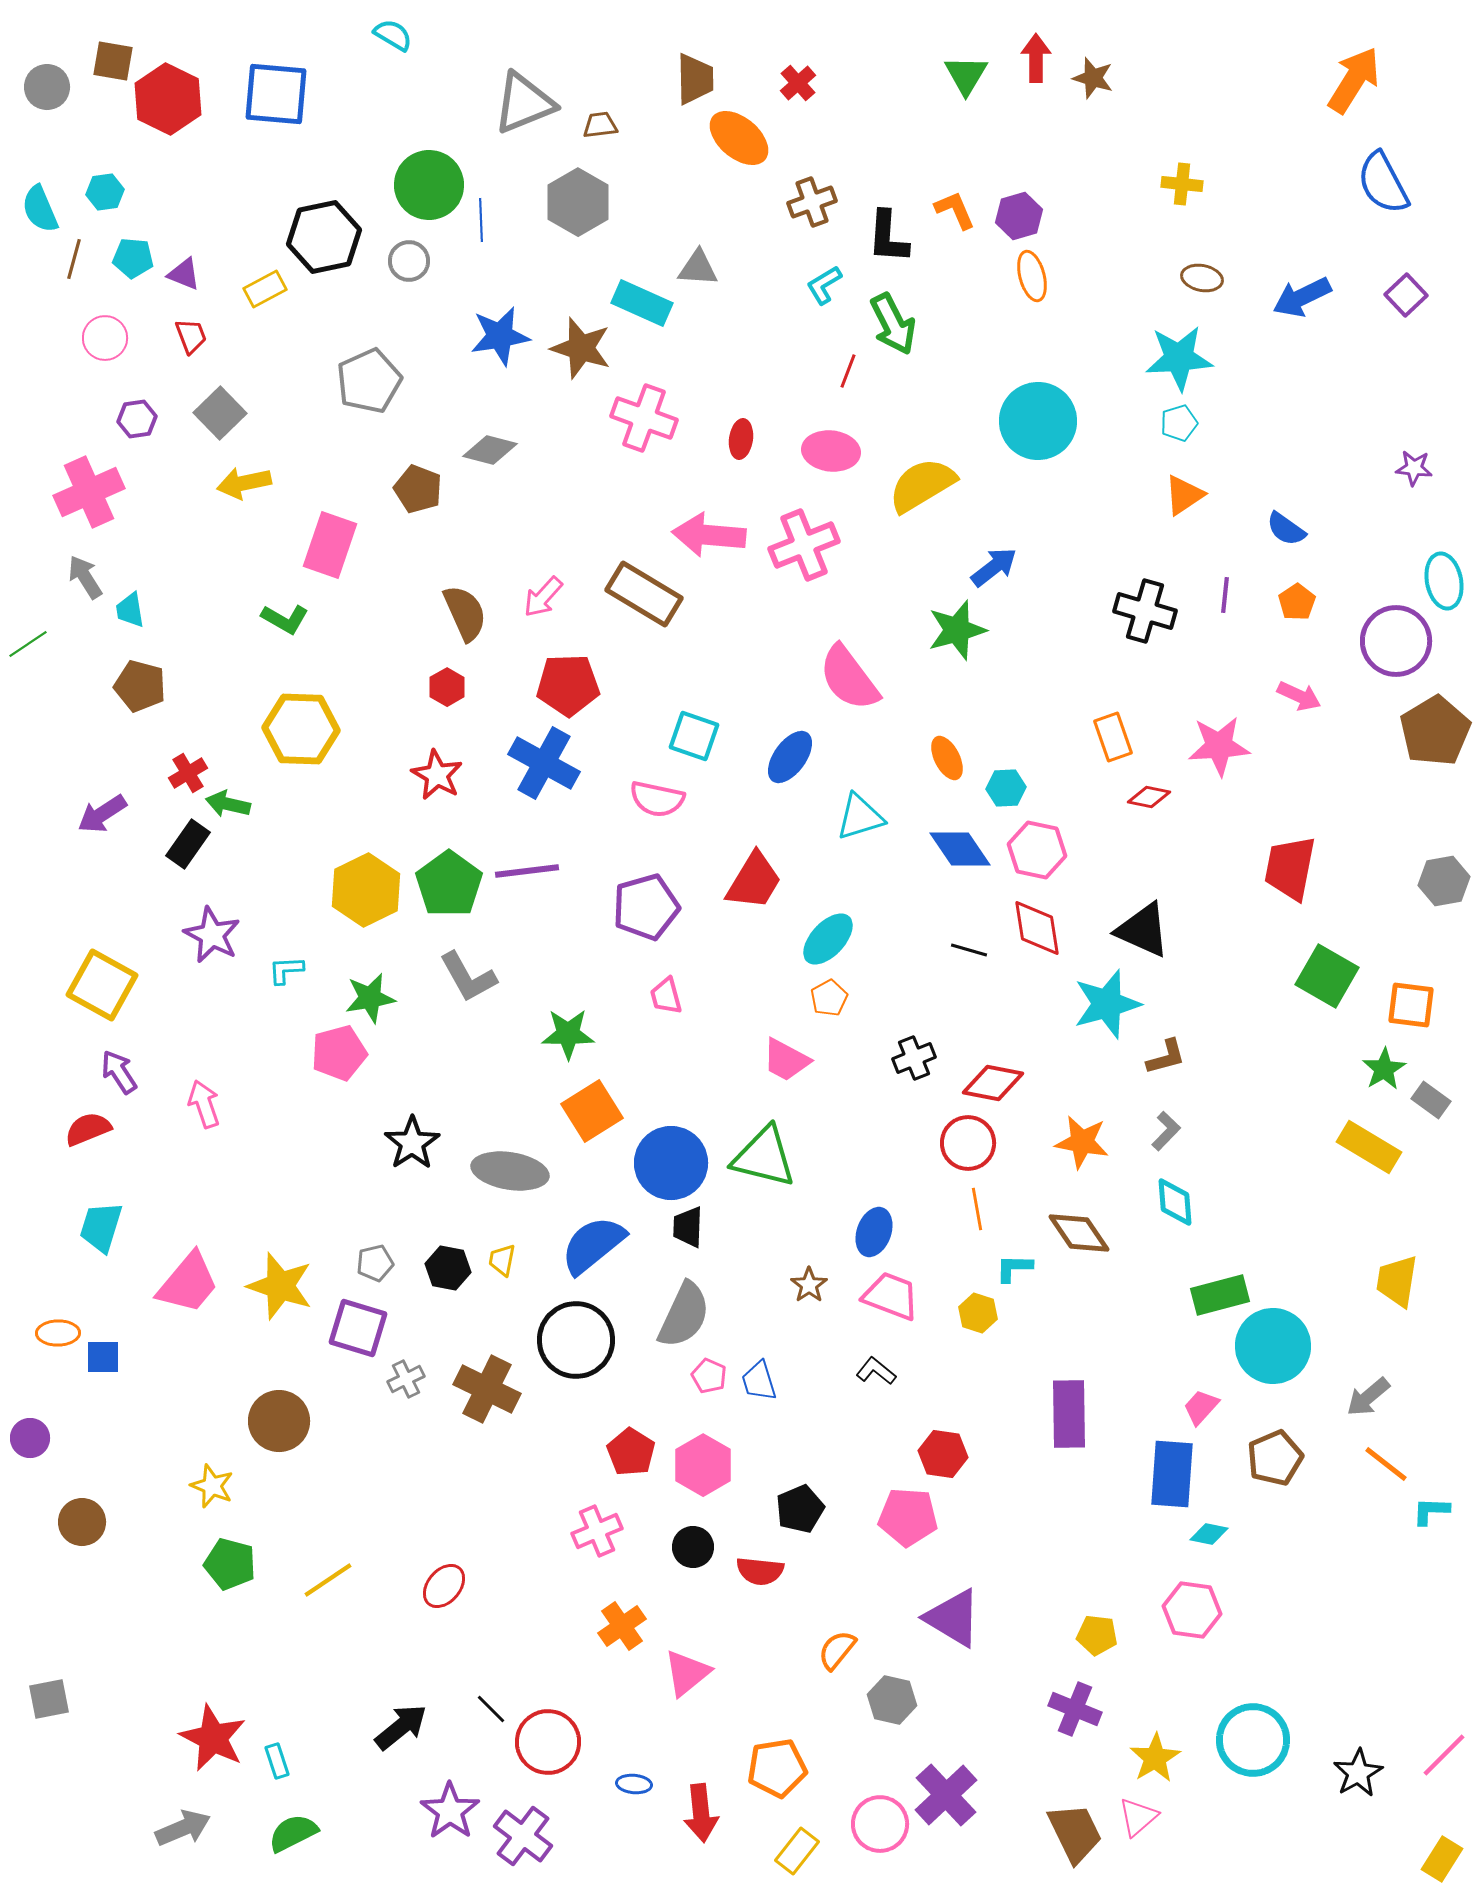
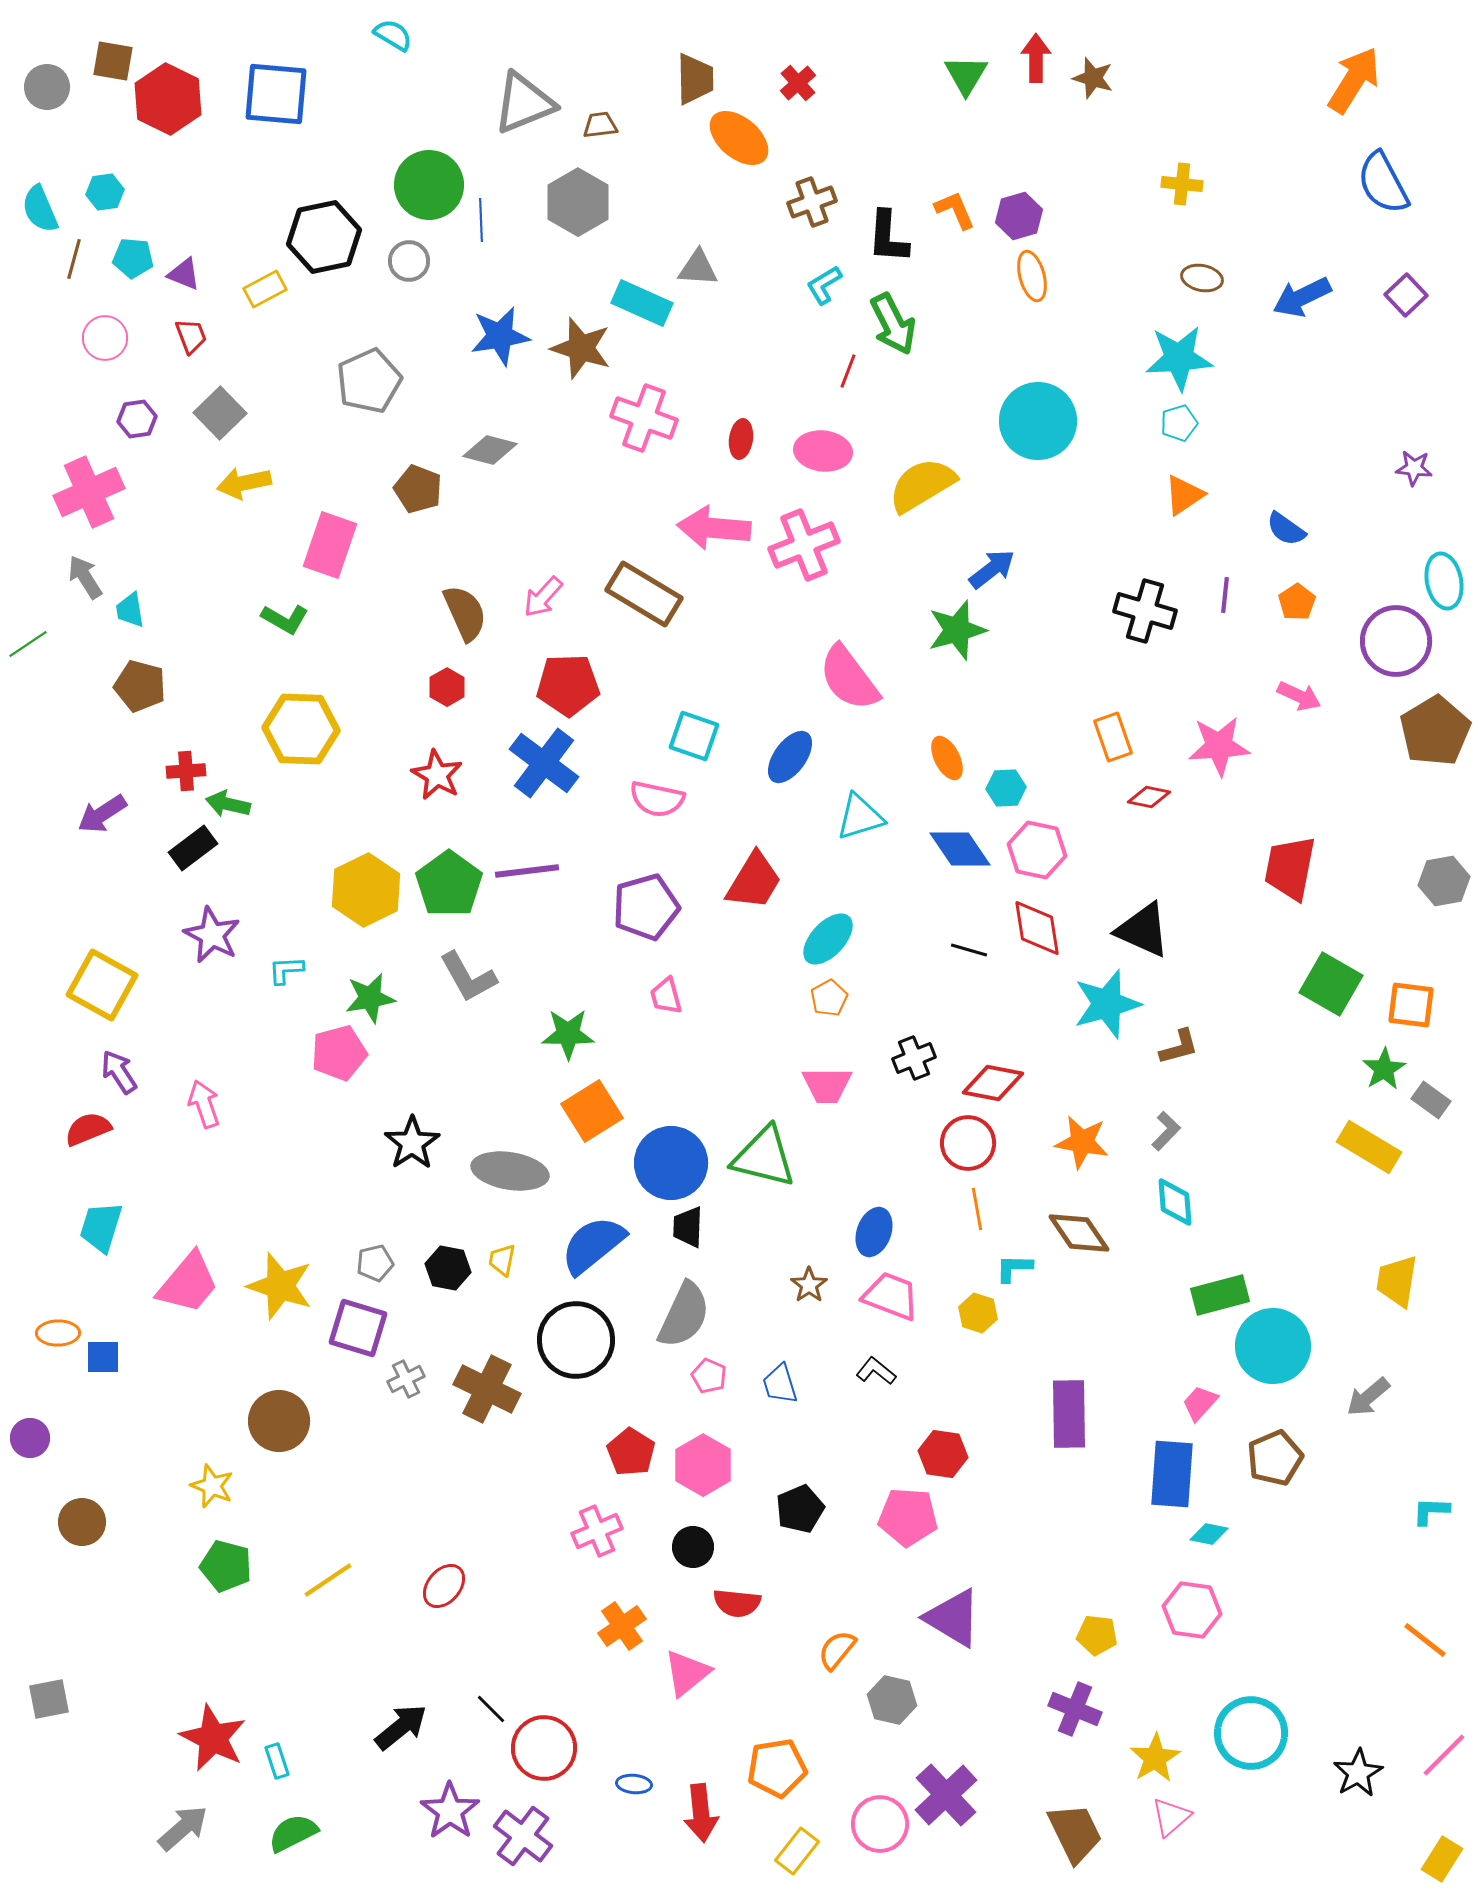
pink ellipse at (831, 451): moved 8 px left
pink arrow at (709, 535): moved 5 px right, 7 px up
blue arrow at (994, 567): moved 2 px left, 2 px down
blue cross at (544, 763): rotated 8 degrees clockwise
red cross at (188, 773): moved 2 px left, 2 px up; rotated 27 degrees clockwise
black rectangle at (188, 844): moved 5 px right, 4 px down; rotated 18 degrees clockwise
green square at (1327, 976): moved 4 px right, 8 px down
brown L-shape at (1166, 1057): moved 13 px right, 10 px up
pink trapezoid at (786, 1060): moved 41 px right, 25 px down; rotated 28 degrees counterclockwise
blue trapezoid at (759, 1381): moved 21 px right, 3 px down
pink trapezoid at (1201, 1407): moved 1 px left, 4 px up
orange line at (1386, 1464): moved 39 px right, 176 px down
green pentagon at (230, 1564): moved 4 px left, 2 px down
red semicircle at (760, 1571): moved 23 px left, 32 px down
cyan circle at (1253, 1740): moved 2 px left, 7 px up
red circle at (548, 1742): moved 4 px left, 6 px down
pink triangle at (1138, 1817): moved 33 px right
gray arrow at (183, 1828): rotated 18 degrees counterclockwise
